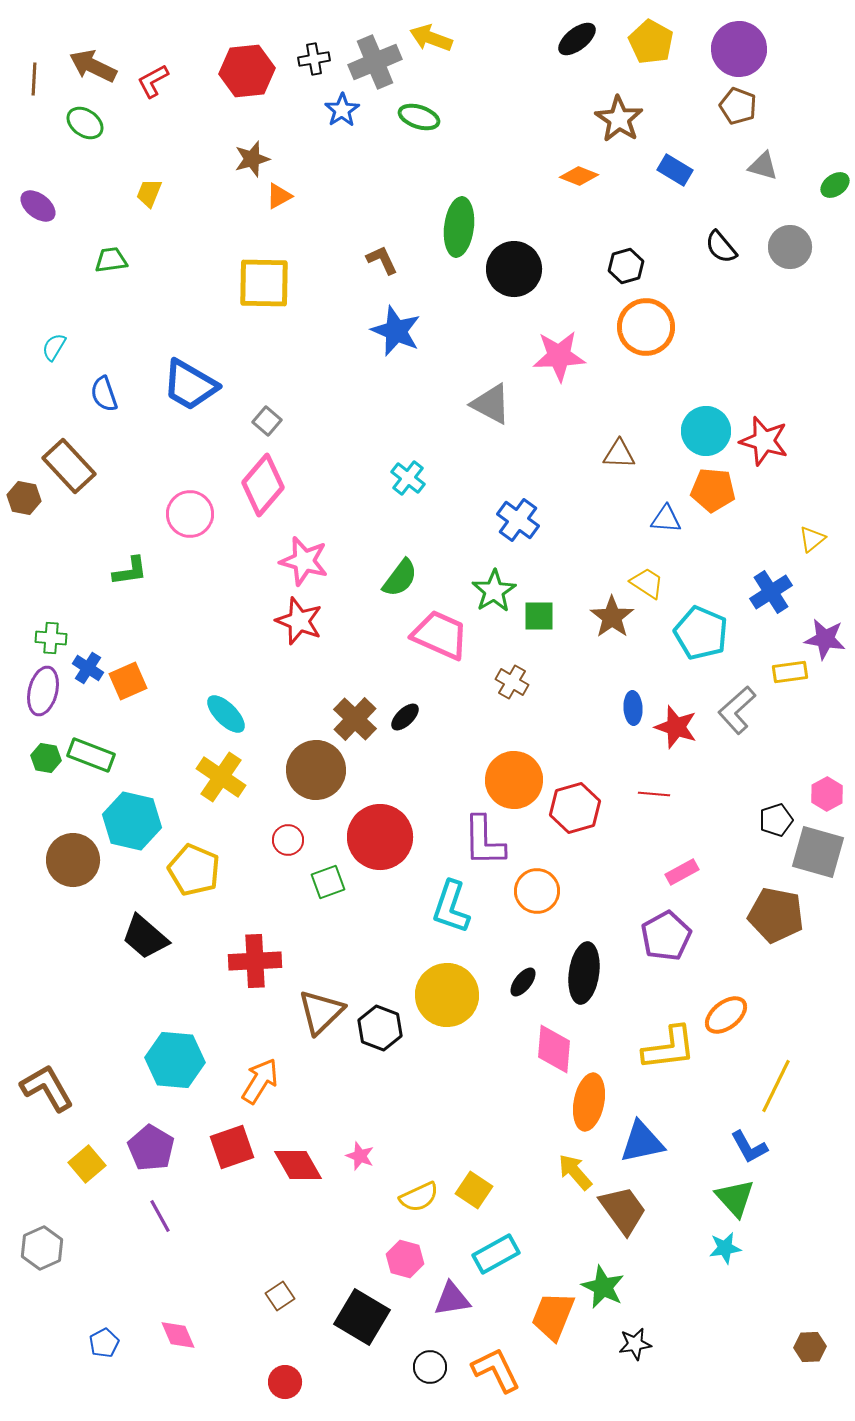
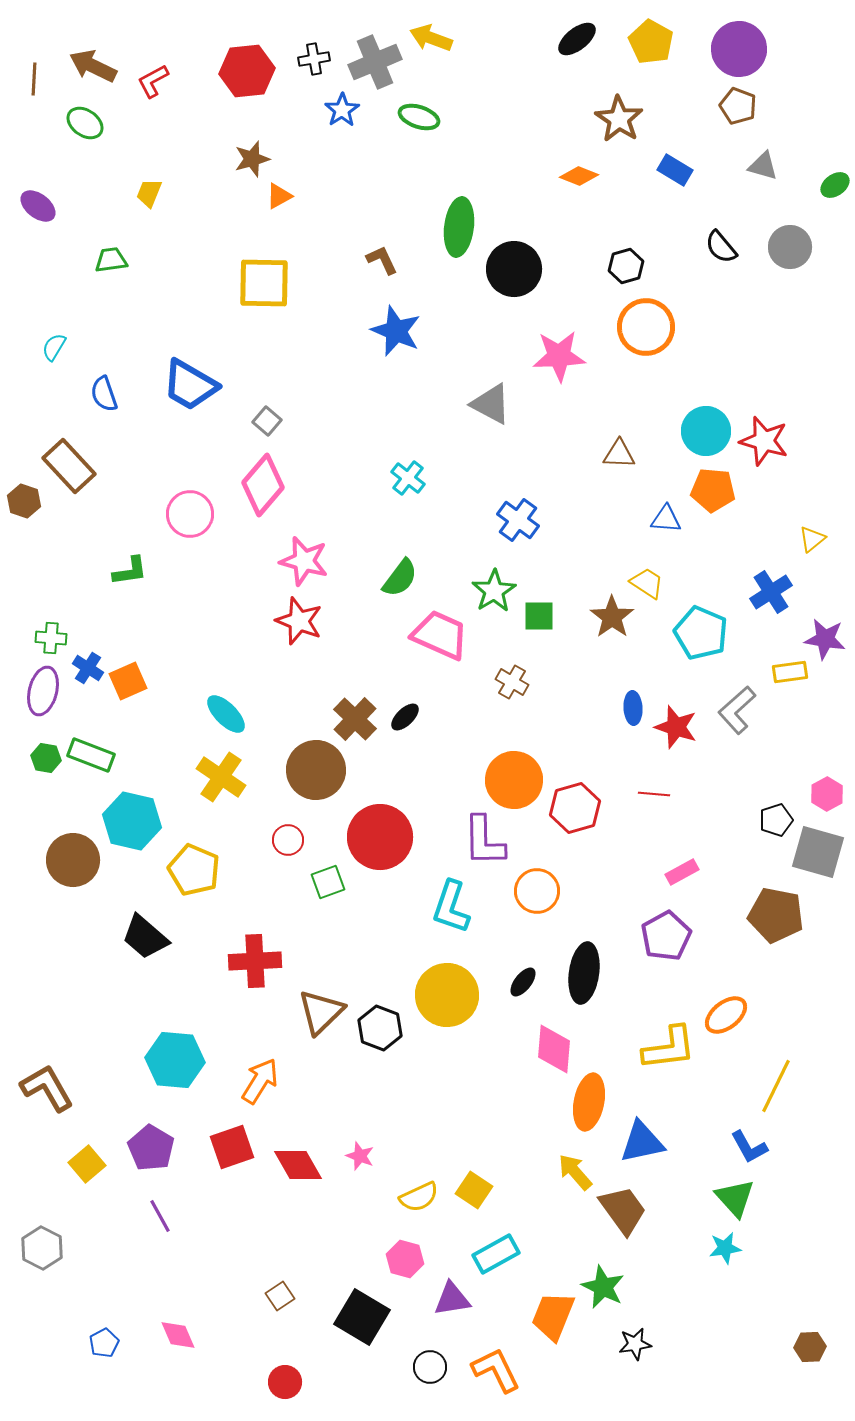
brown hexagon at (24, 498): moved 3 px down; rotated 8 degrees clockwise
gray hexagon at (42, 1248): rotated 9 degrees counterclockwise
